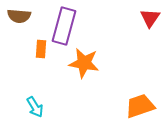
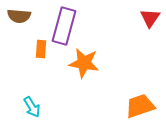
cyan arrow: moved 3 px left
